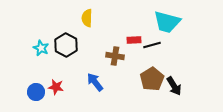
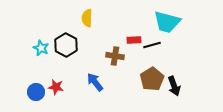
black arrow: rotated 12 degrees clockwise
